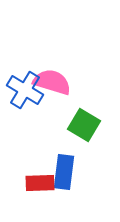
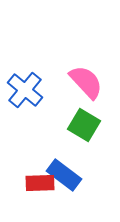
pink semicircle: moved 34 px right; rotated 30 degrees clockwise
blue cross: rotated 9 degrees clockwise
blue rectangle: moved 3 px down; rotated 60 degrees counterclockwise
